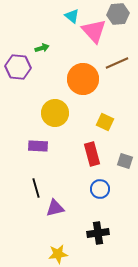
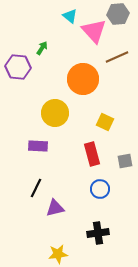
cyan triangle: moved 2 px left
green arrow: rotated 40 degrees counterclockwise
brown line: moved 6 px up
gray square: rotated 28 degrees counterclockwise
black line: rotated 42 degrees clockwise
